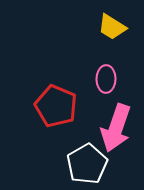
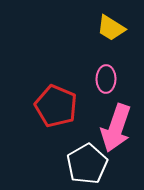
yellow trapezoid: moved 1 px left, 1 px down
